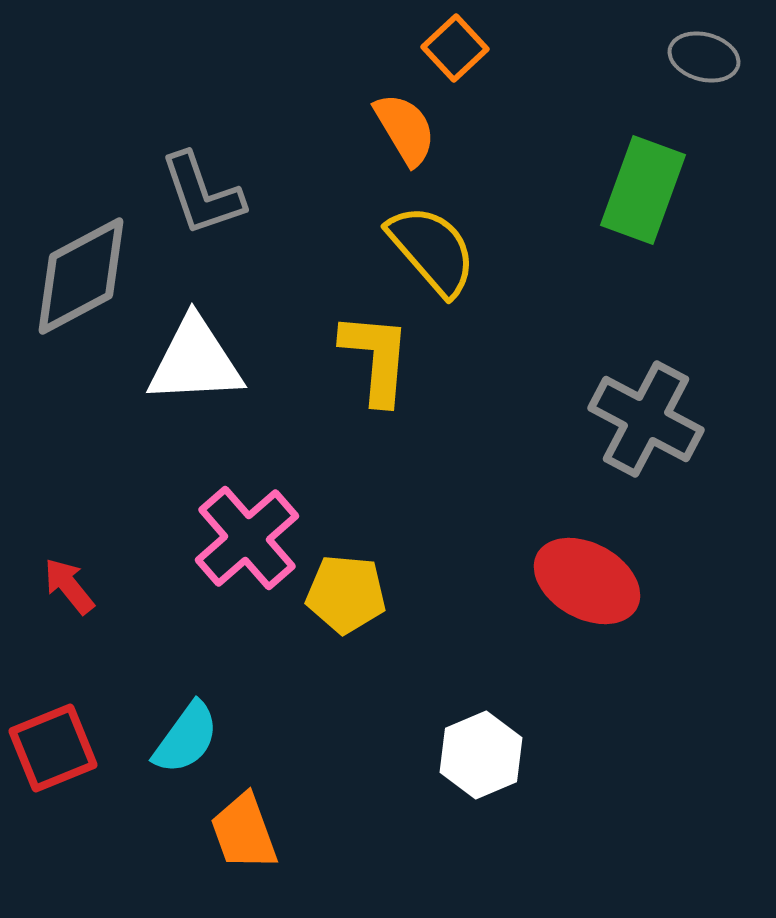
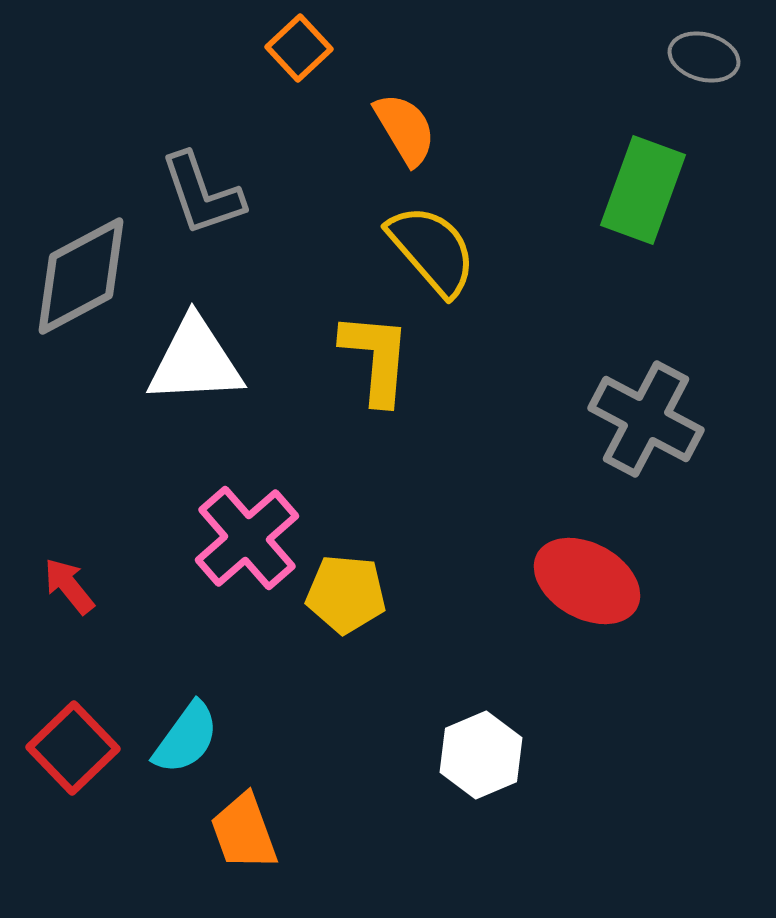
orange square: moved 156 px left
red square: moved 20 px right; rotated 22 degrees counterclockwise
